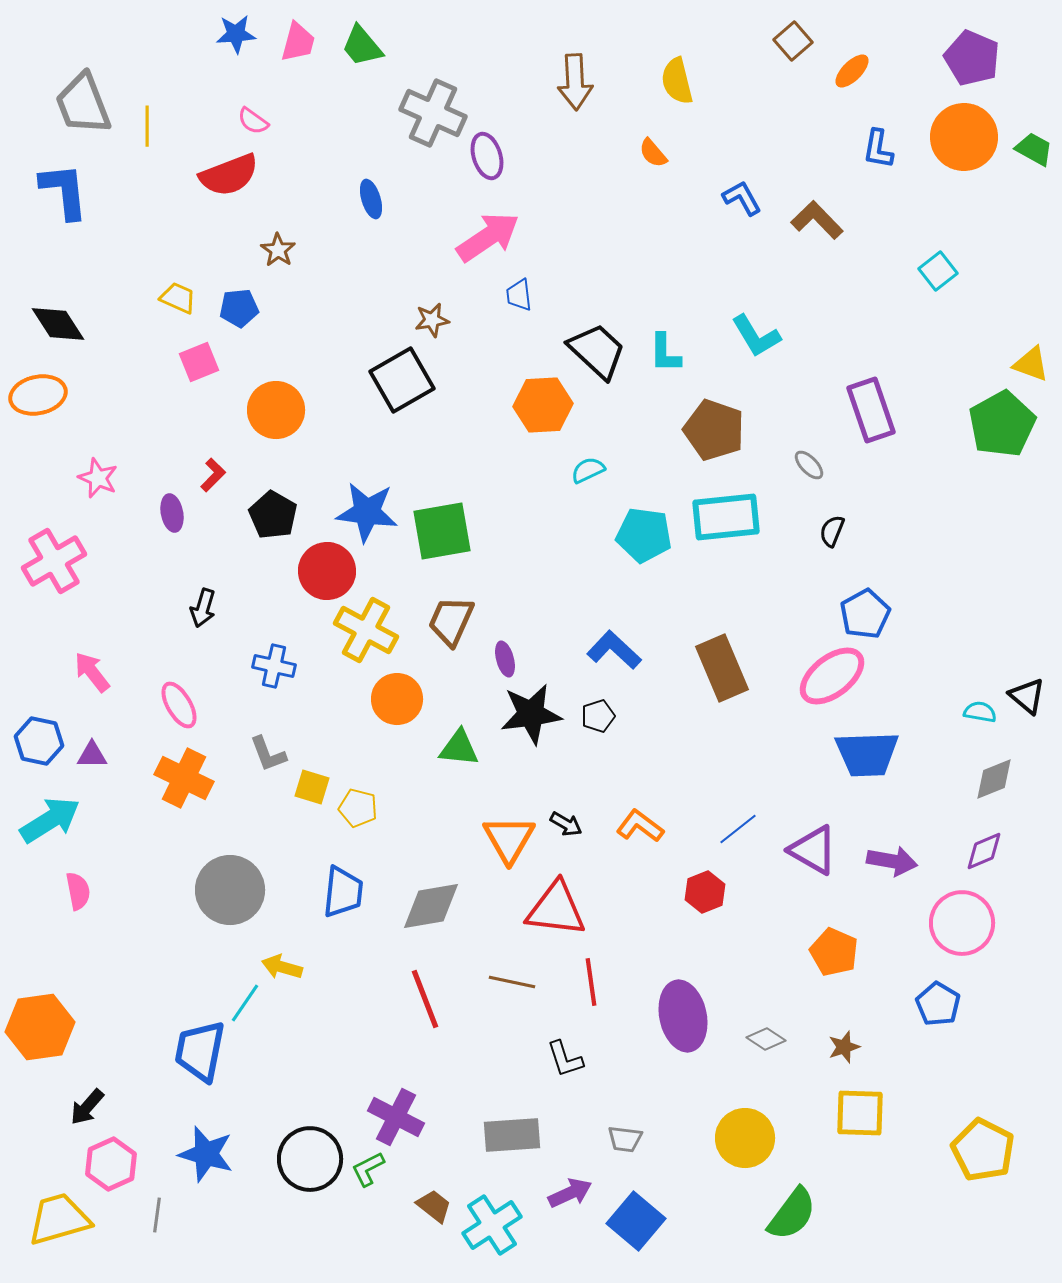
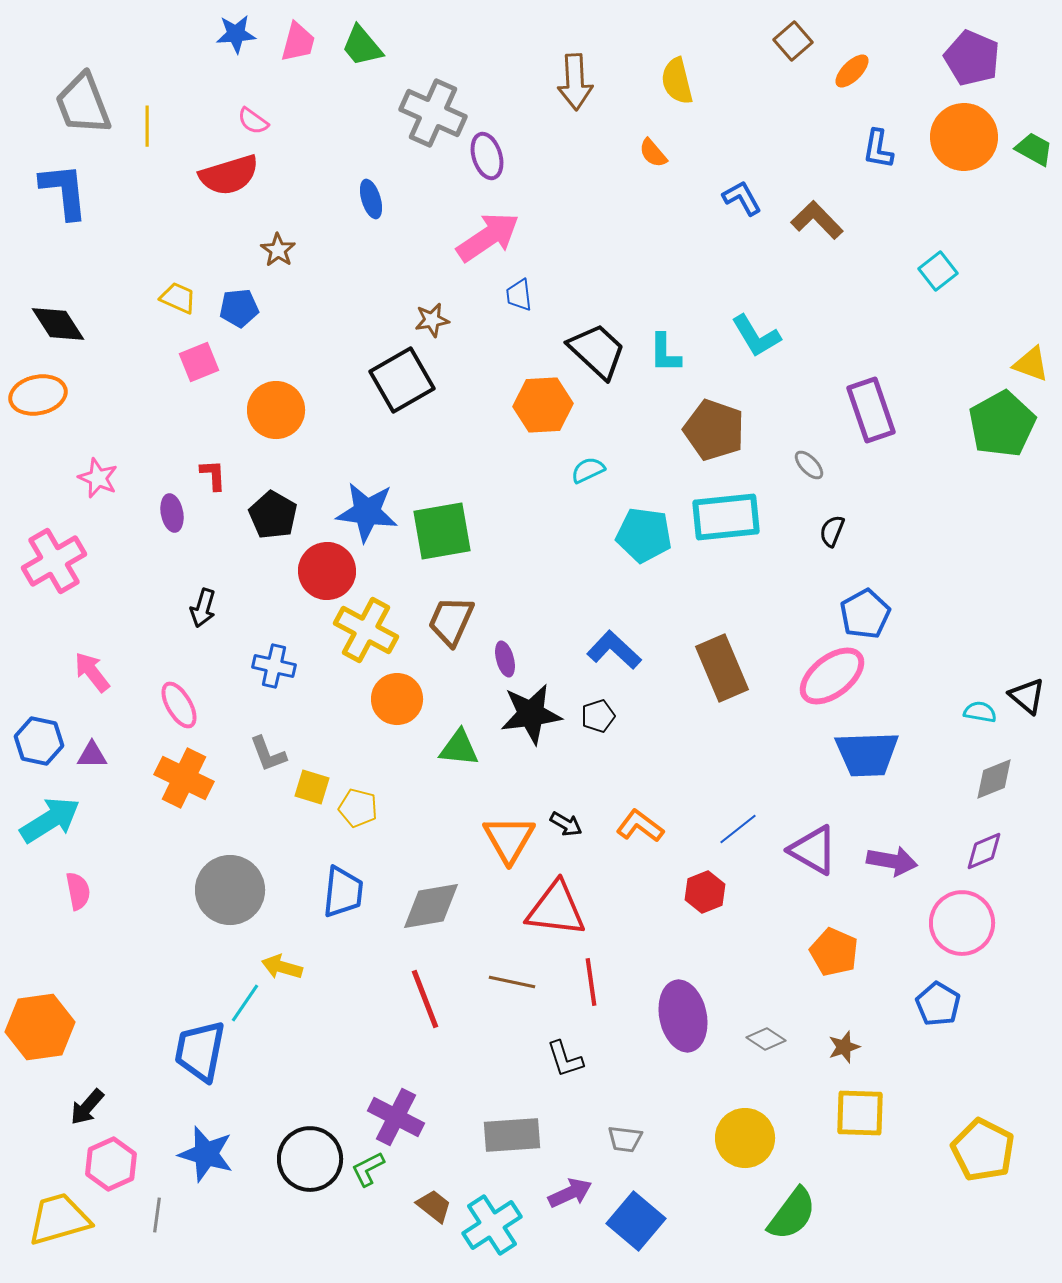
red semicircle at (229, 175): rotated 4 degrees clockwise
red L-shape at (213, 475): rotated 48 degrees counterclockwise
